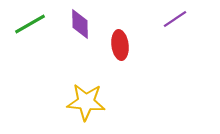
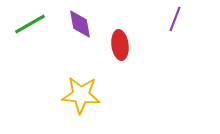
purple line: rotated 35 degrees counterclockwise
purple diamond: rotated 8 degrees counterclockwise
yellow star: moved 5 px left, 7 px up
